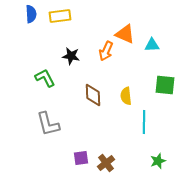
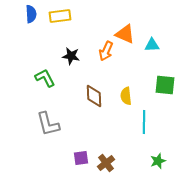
brown diamond: moved 1 px right, 1 px down
